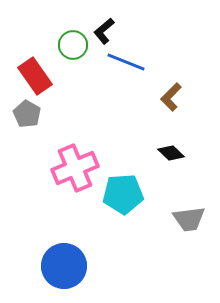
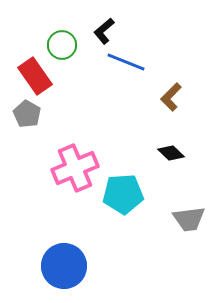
green circle: moved 11 px left
